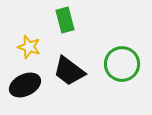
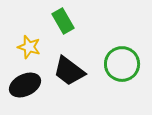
green rectangle: moved 2 px left, 1 px down; rotated 15 degrees counterclockwise
